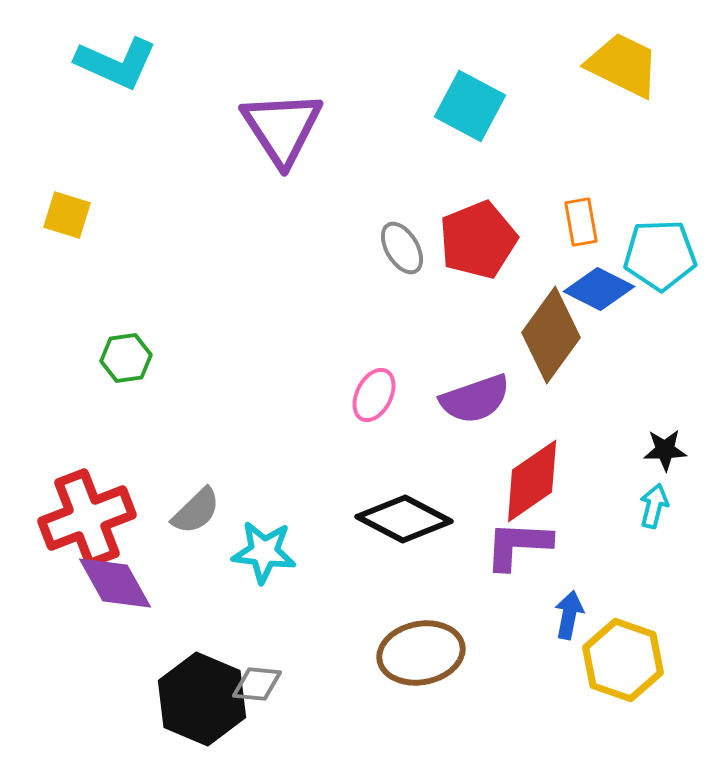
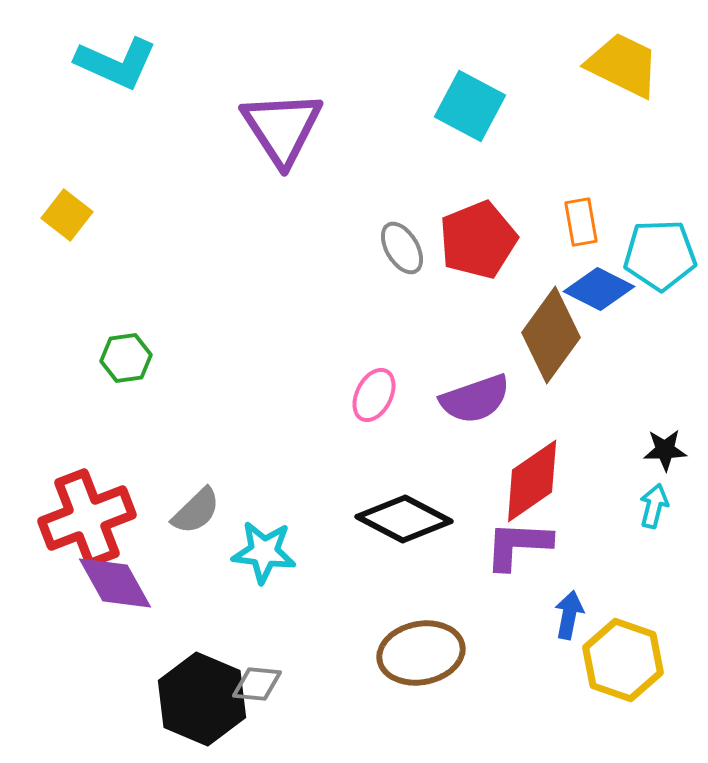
yellow square: rotated 21 degrees clockwise
